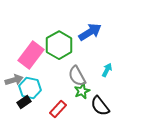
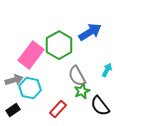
black rectangle: moved 11 px left, 8 px down
